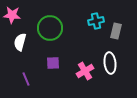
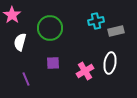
pink star: rotated 30 degrees clockwise
gray rectangle: rotated 63 degrees clockwise
white ellipse: rotated 15 degrees clockwise
